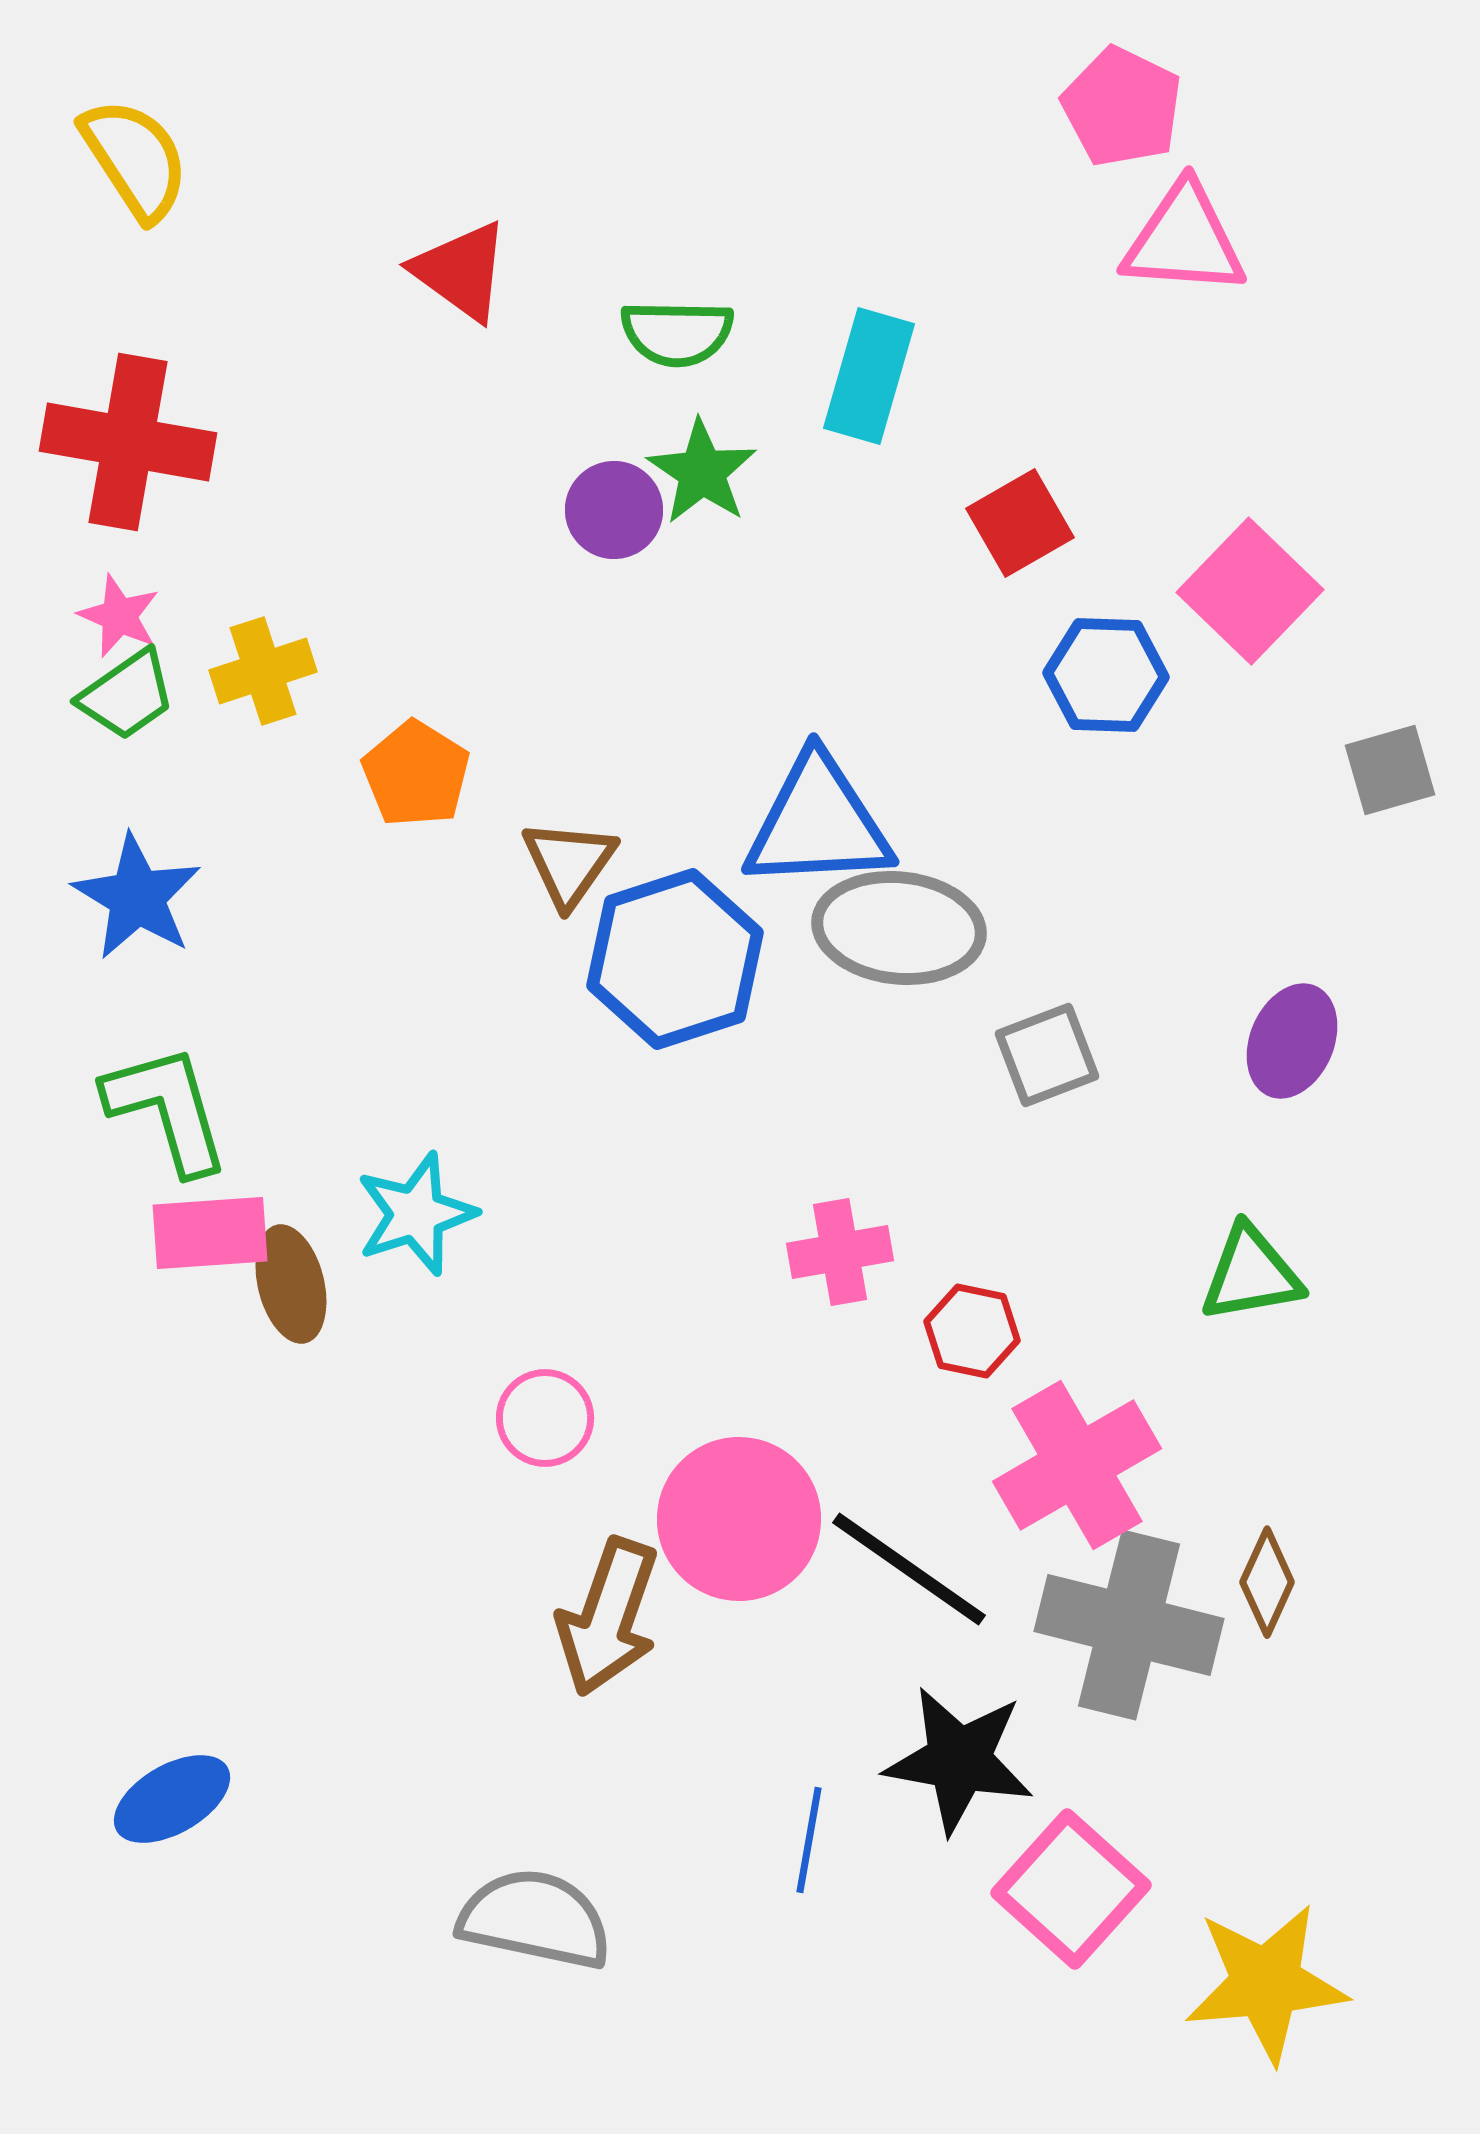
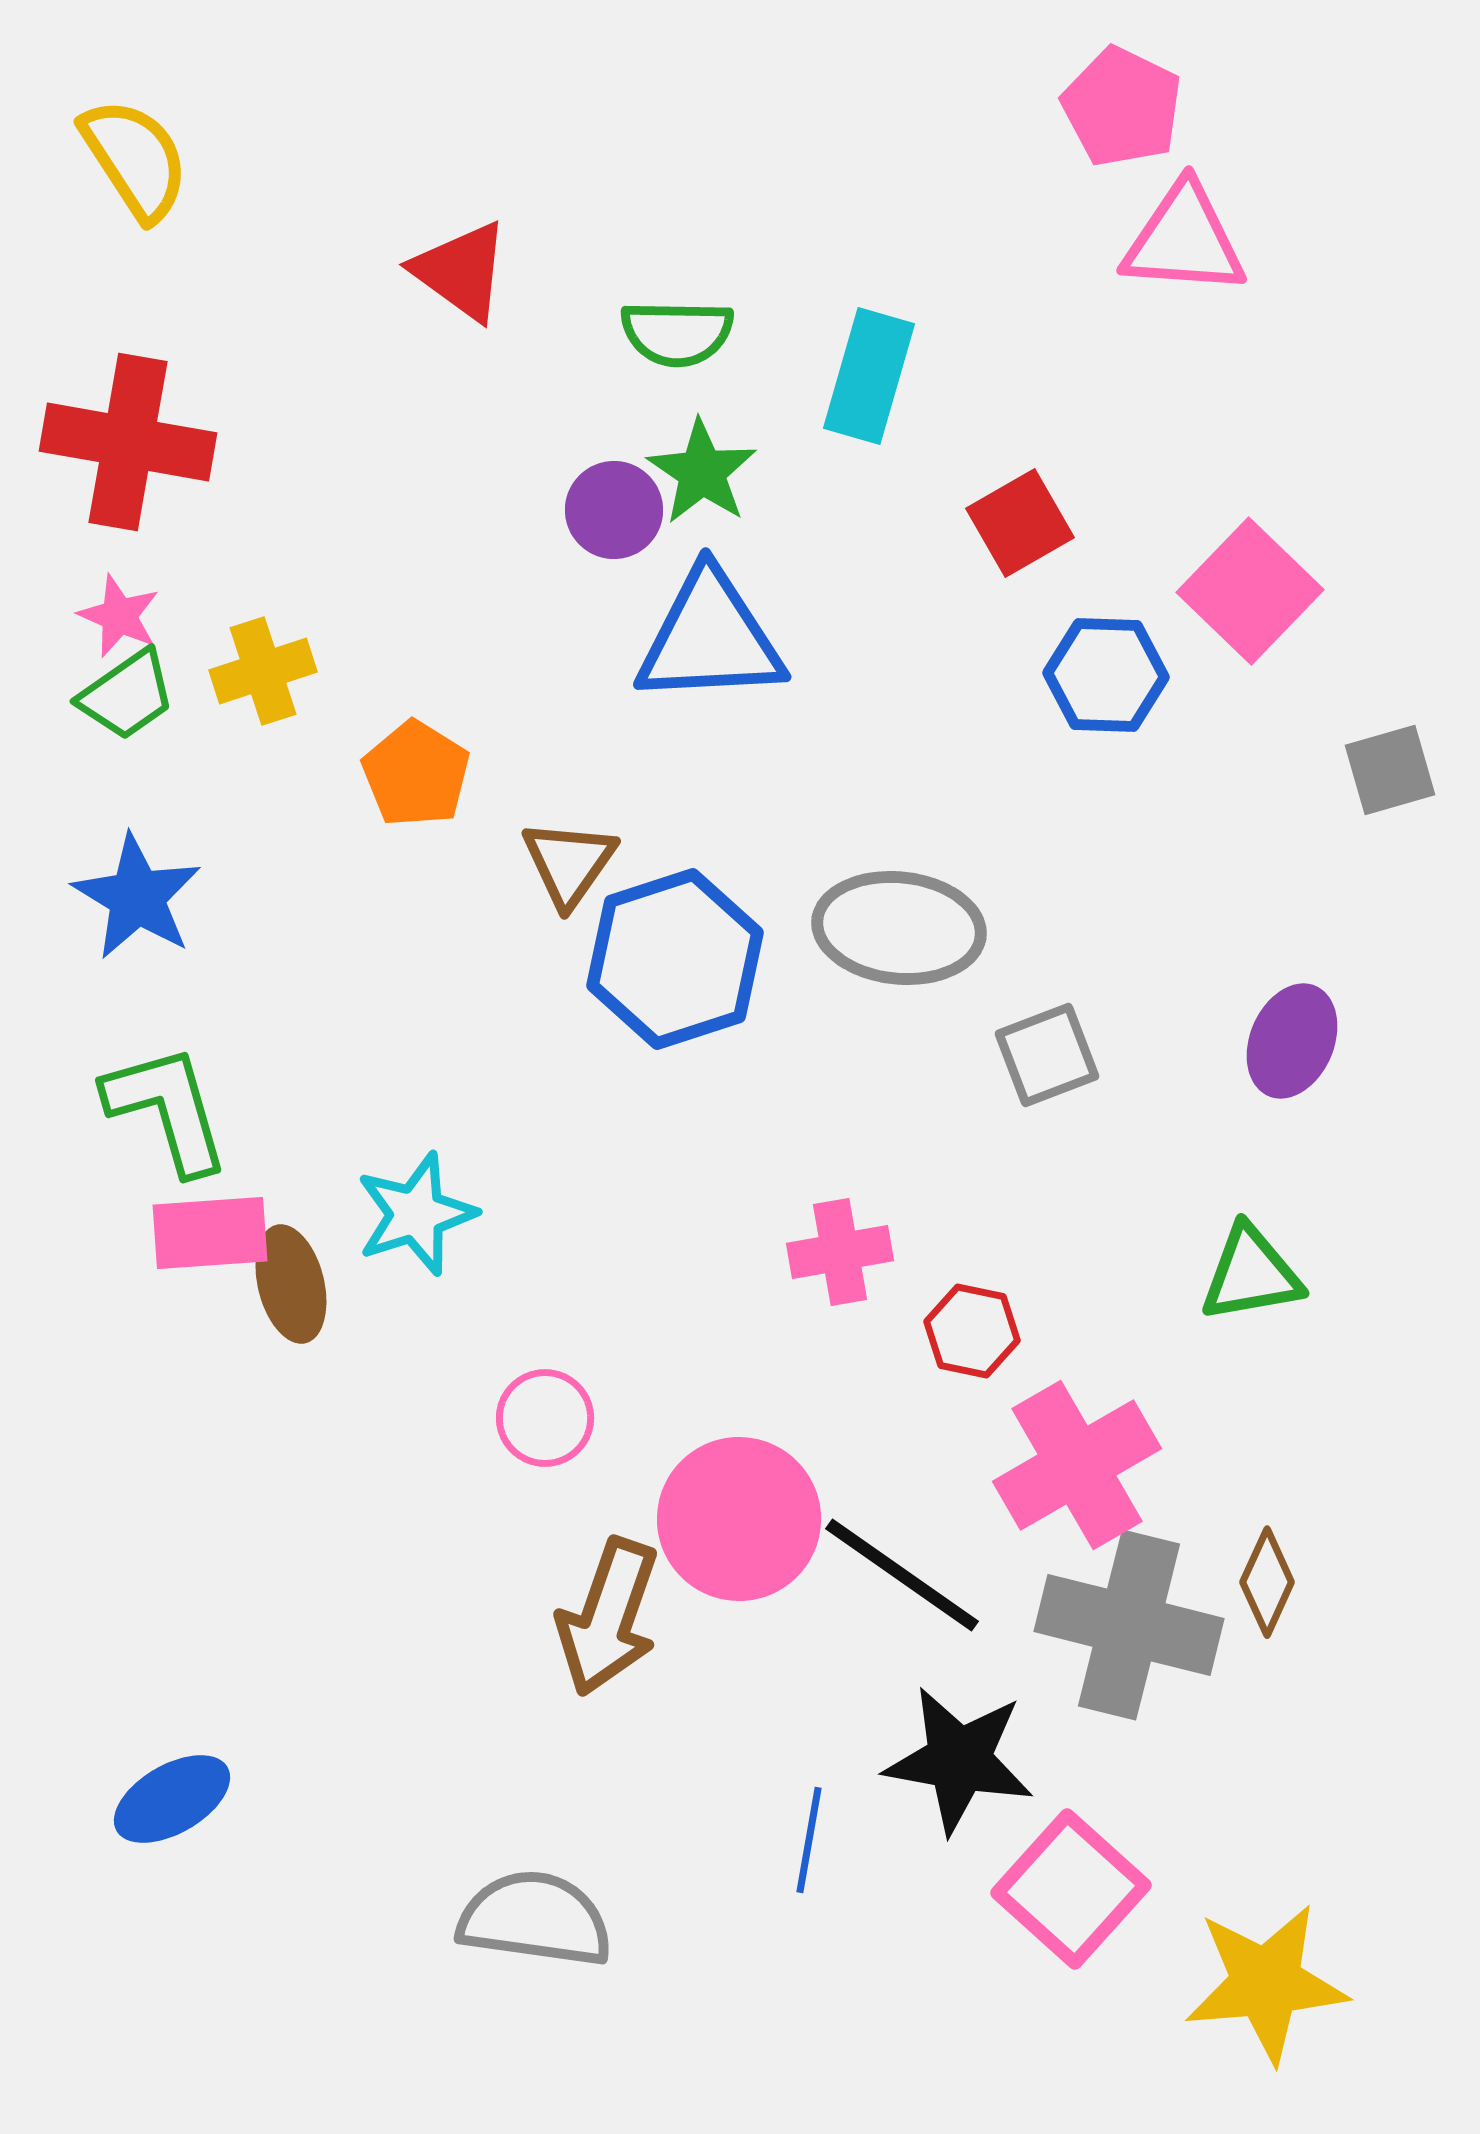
blue triangle at (818, 823): moved 108 px left, 185 px up
black line at (909, 1569): moved 7 px left, 6 px down
gray semicircle at (535, 1919): rotated 4 degrees counterclockwise
